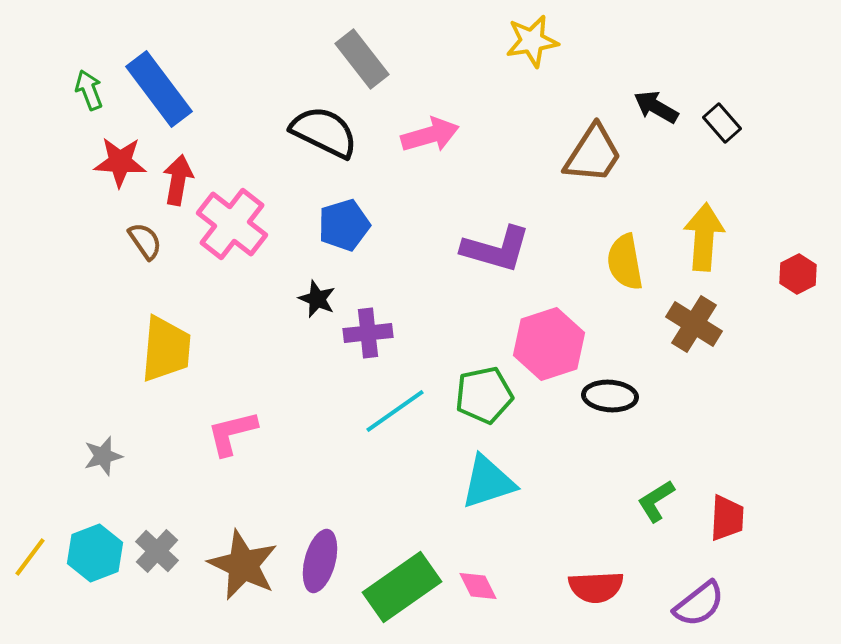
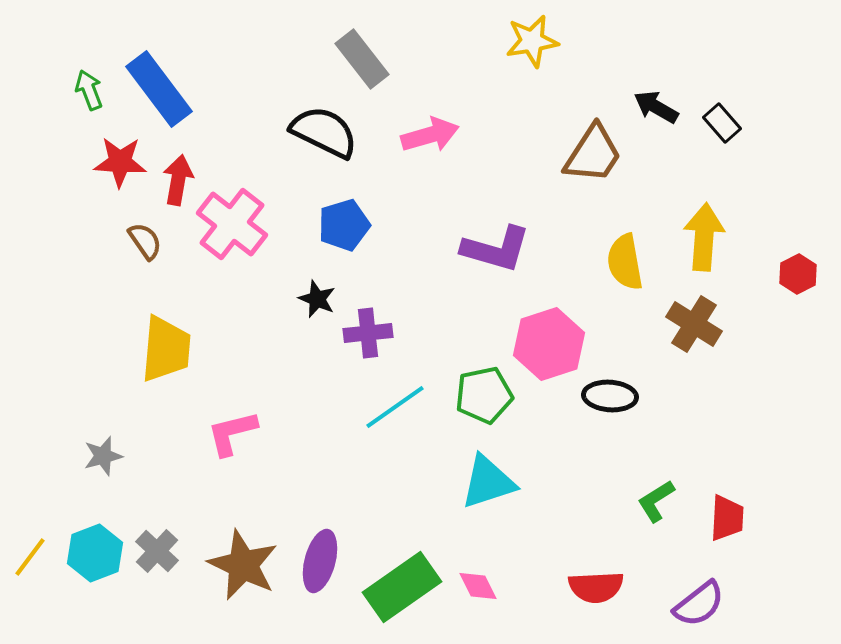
cyan line: moved 4 px up
